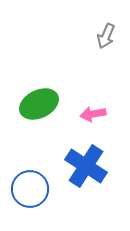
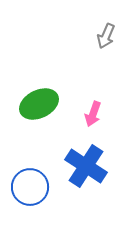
pink arrow: rotated 60 degrees counterclockwise
blue circle: moved 2 px up
